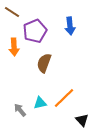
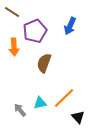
blue arrow: rotated 30 degrees clockwise
black triangle: moved 4 px left, 3 px up
